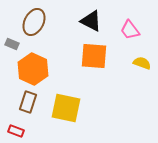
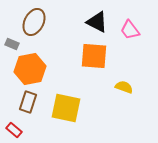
black triangle: moved 6 px right, 1 px down
yellow semicircle: moved 18 px left, 24 px down
orange hexagon: moved 3 px left; rotated 24 degrees clockwise
red rectangle: moved 2 px left, 1 px up; rotated 21 degrees clockwise
